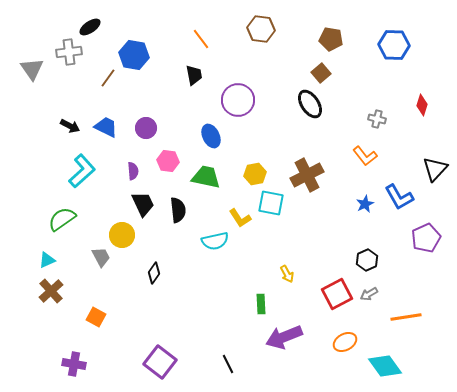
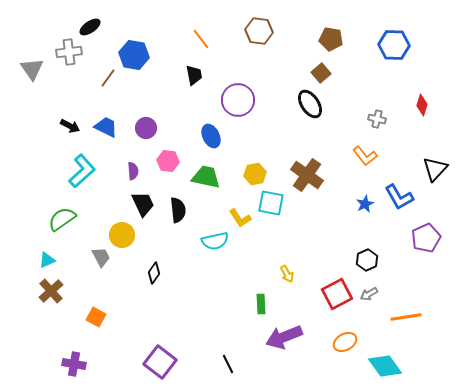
brown hexagon at (261, 29): moved 2 px left, 2 px down
brown cross at (307, 175): rotated 28 degrees counterclockwise
